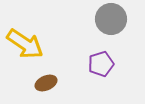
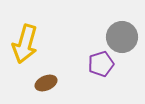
gray circle: moved 11 px right, 18 px down
yellow arrow: rotated 72 degrees clockwise
